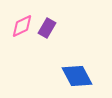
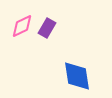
blue diamond: rotated 20 degrees clockwise
